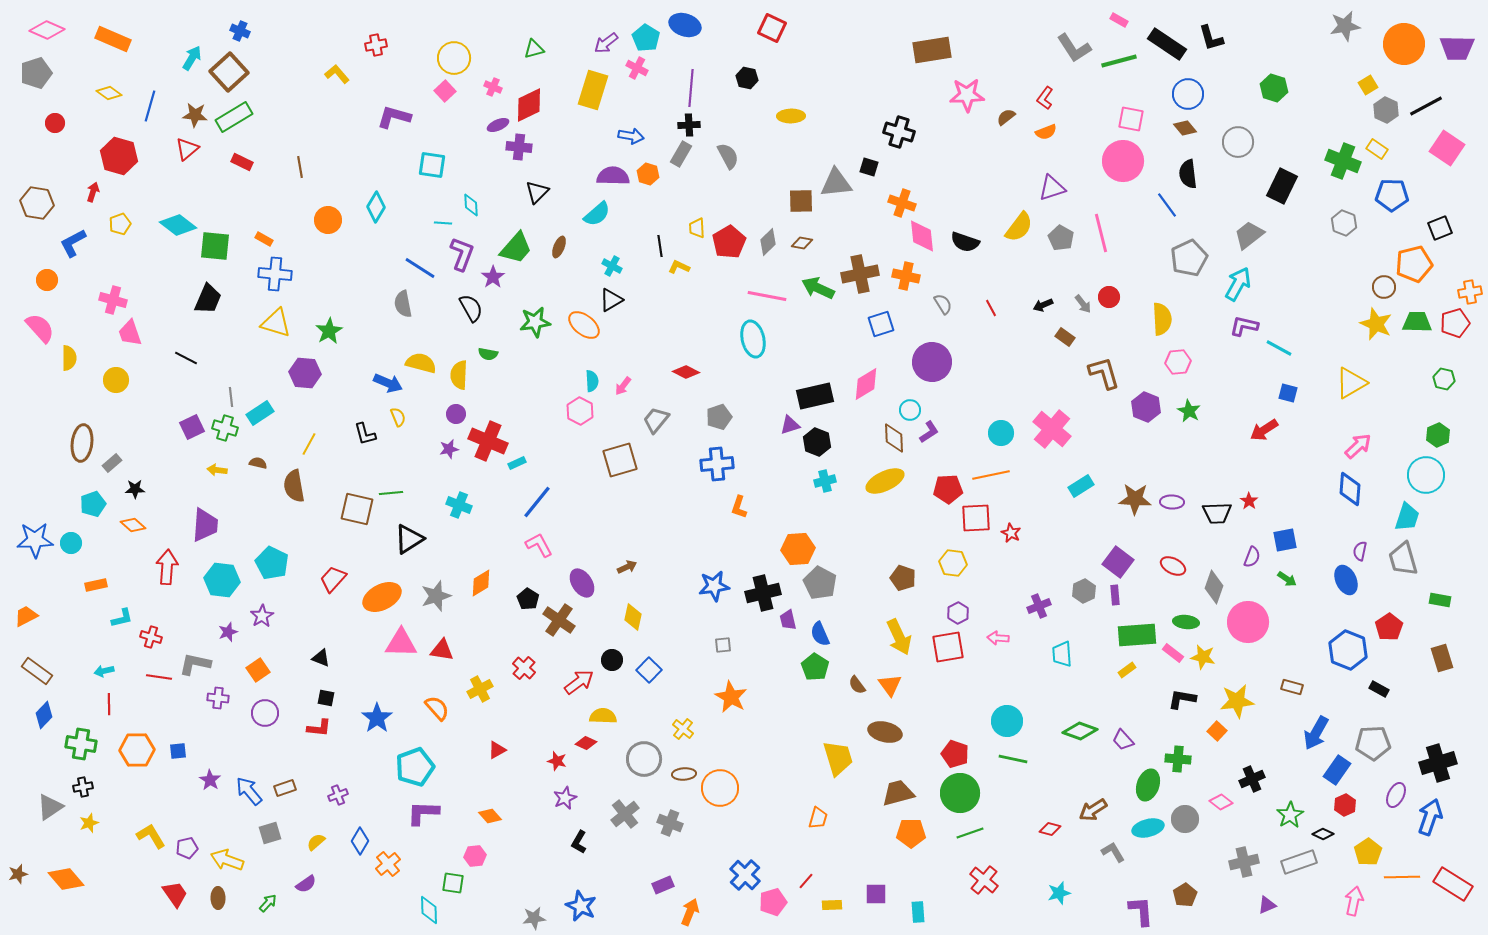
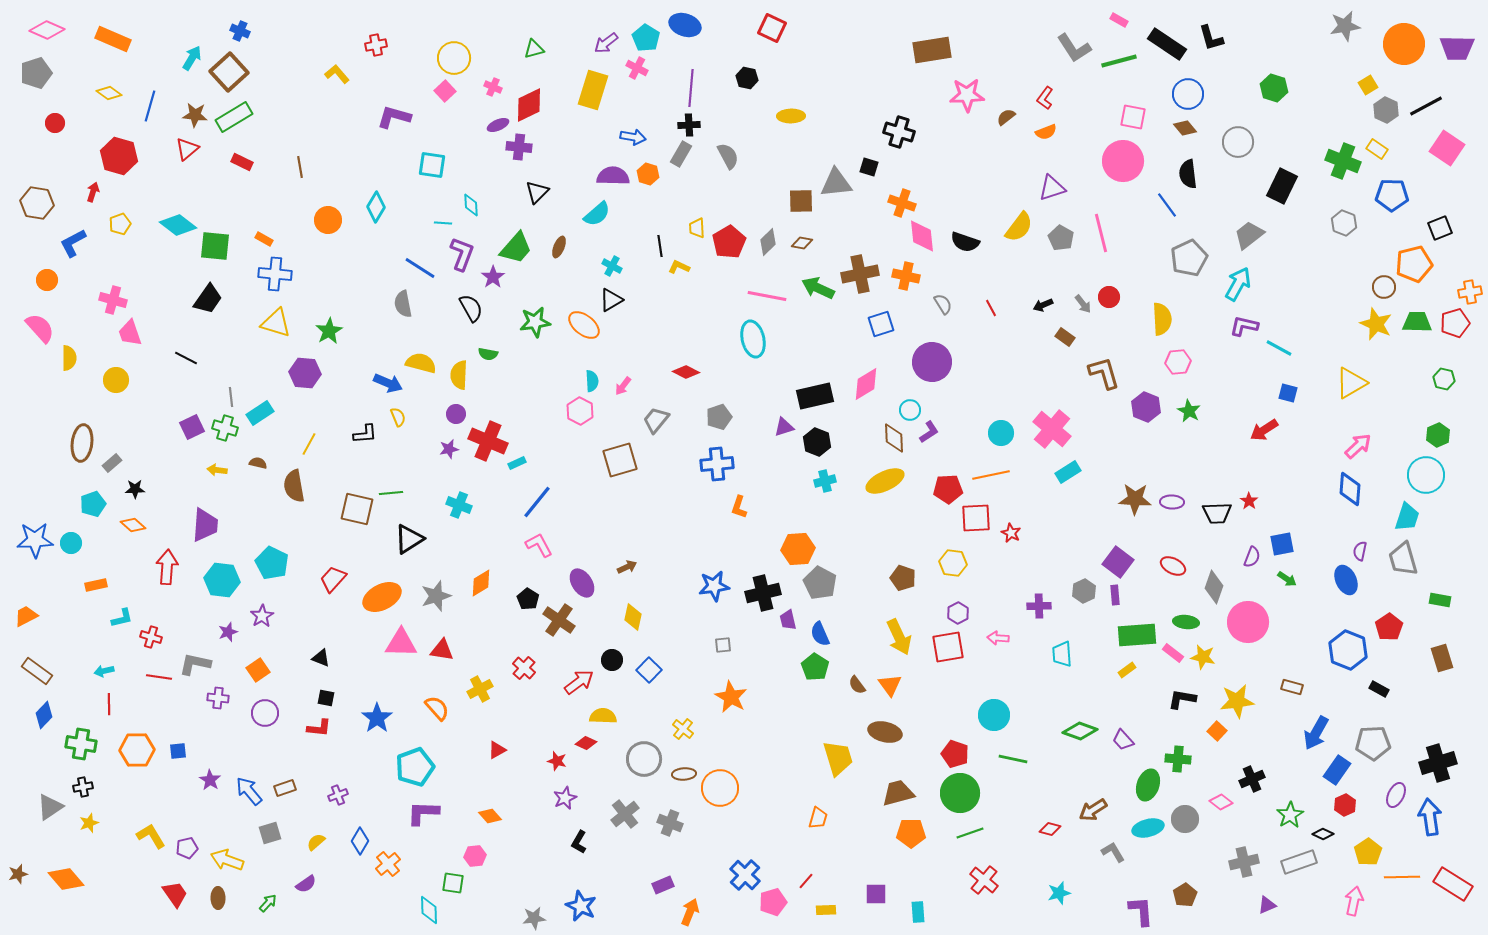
pink square at (1131, 119): moved 2 px right, 2 px up
blue arrow at (631, 136): moved 2 px right, 1 px down
black trapezoid at (208, 299): rotated 12 degrees clockwise
purple triangle at (790, 425): moved 6 px left, 2 px down
black L-shape at (365, 434): rotated 80 degrees counterclockwise
cyan rectangle at (1081, 486): moved 13 px left, 14 px up
blue square at (1285, 540): moved 3 px left, 4 px down
purple cross at (1039, 606): rotated 20 degrees clockwise
cyan circle at (1007, 721): moved 13 px left, 6 px up
blue arrow at (1430, 817): rotated 27 degrees counterclockwise
yellow rectangle at (832, 905): moved 6 px left, 5 px down
